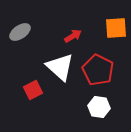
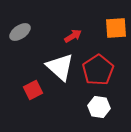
red pentagon: rotated 12 degrees clockwise
